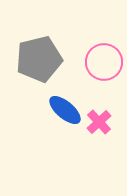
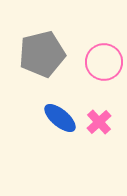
gray pentagon: moved 3 px right, 5 px up
blue ellipse: moved 5 px left, 8 px down
